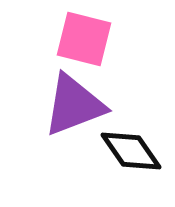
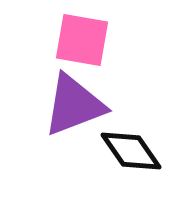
pink square: moved 2 px left, 1 px down; rotated 4 degrees counterclockwise
